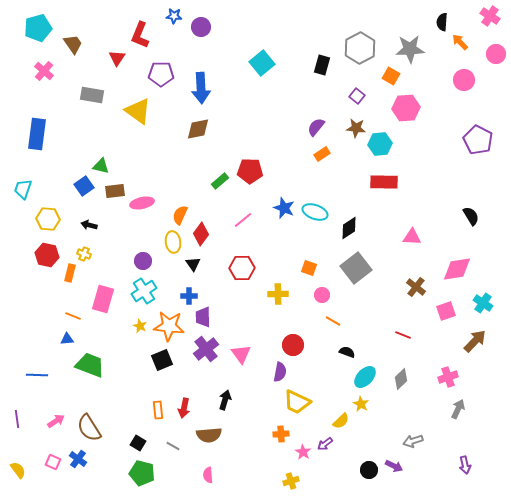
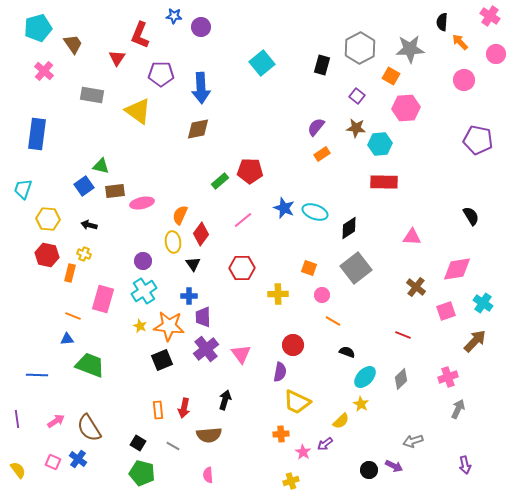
purple pentagon at (478, 140): rotated 16 degrees counterclockwise
